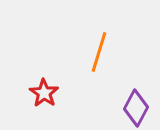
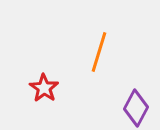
red star: moved 5 px up
